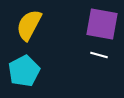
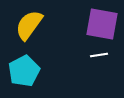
yellow semicircle: rotated 8 degrees clockwise
white line: rotated 24 degrees counterclockwise
